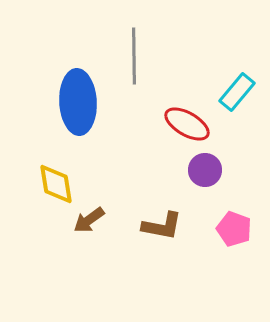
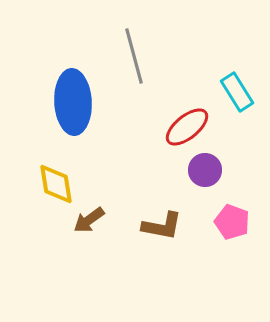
gray line: rotated 14 degrees counterclockwise
cyan rectangle: rotated 72 degrees counterclockwise
blue ellipse: moved 5 px left
red ellipse: moved 3 px down; rotated 69 degrees counterclockwise
pink pentagon: moved 2 px left, 7 px up
